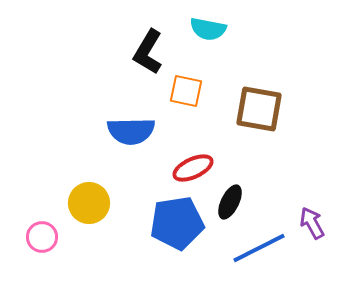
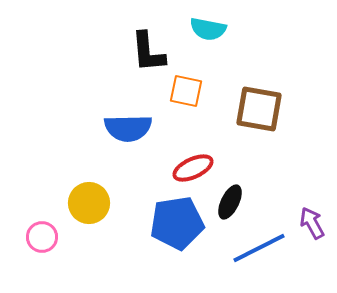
black L-shape: rotated 36 degrees counterclockwise
blue semicircle: moved 3 px left, 3 px up
